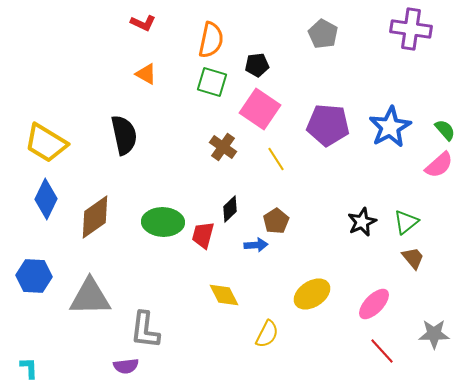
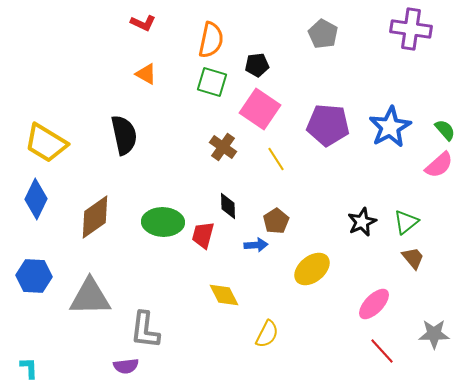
blue diamond: moved 10 px left
black diamond: moved 2 px left, 3 px up; rotated 48 degrees counterclockwise
yellow ellipse: moved 25 px up; rotated 6 degrees counterclockwise
